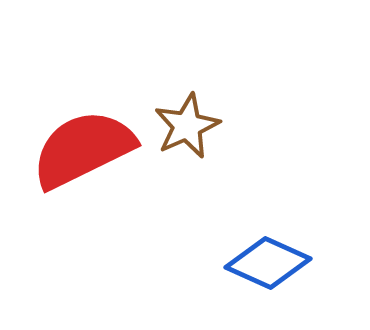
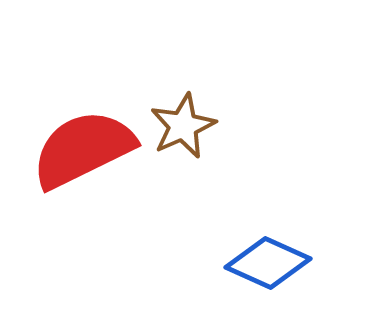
brown star: moved 4 px left
